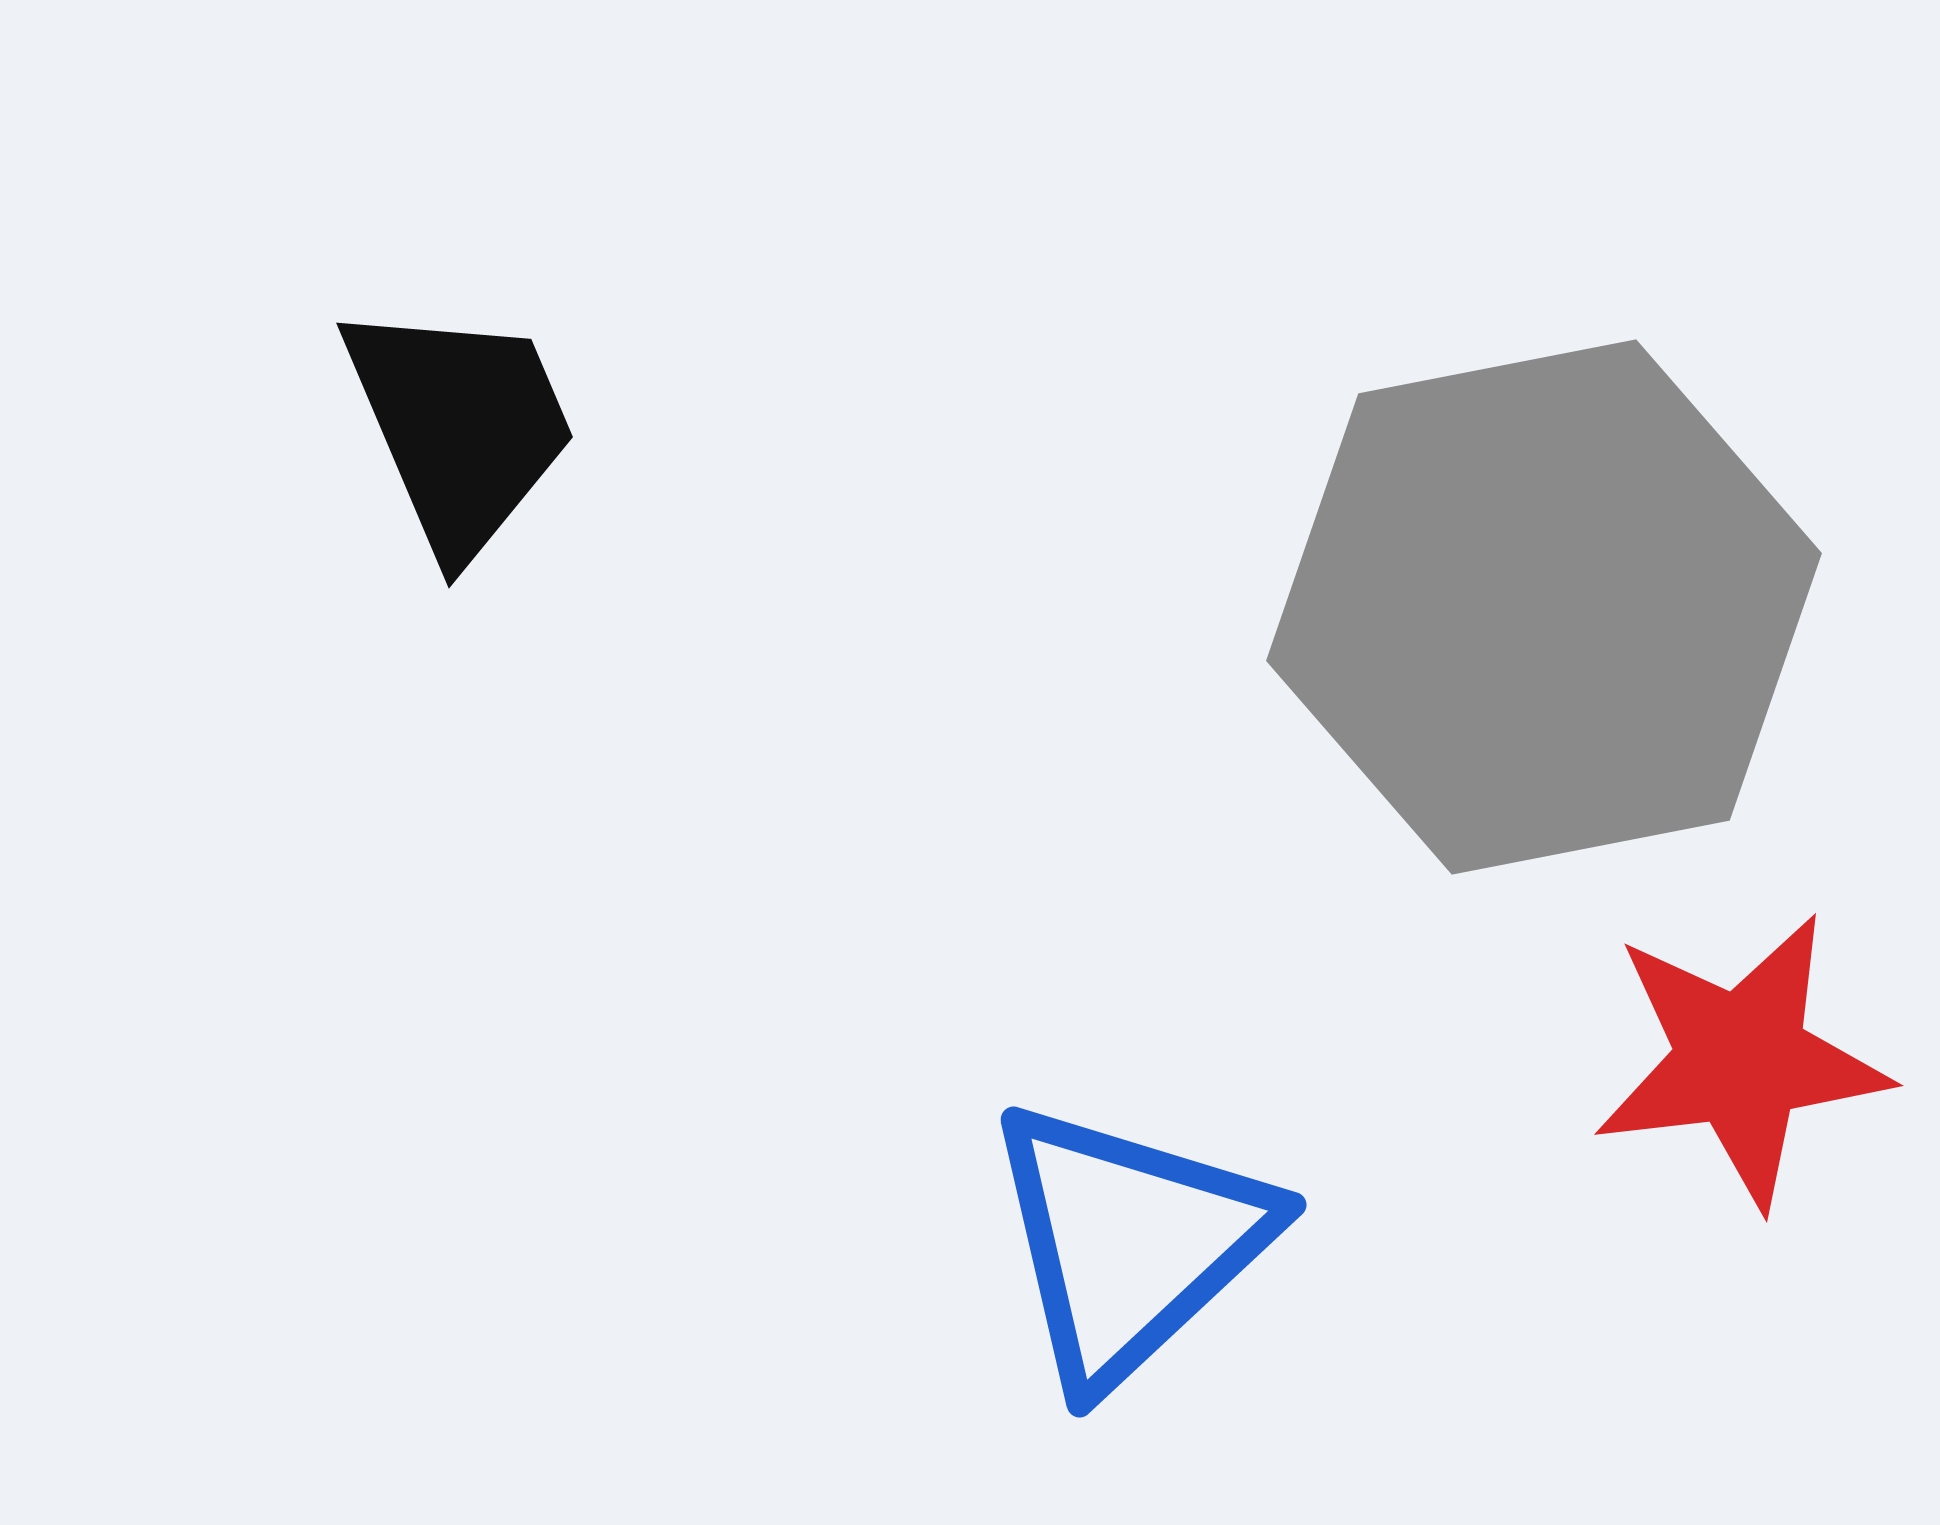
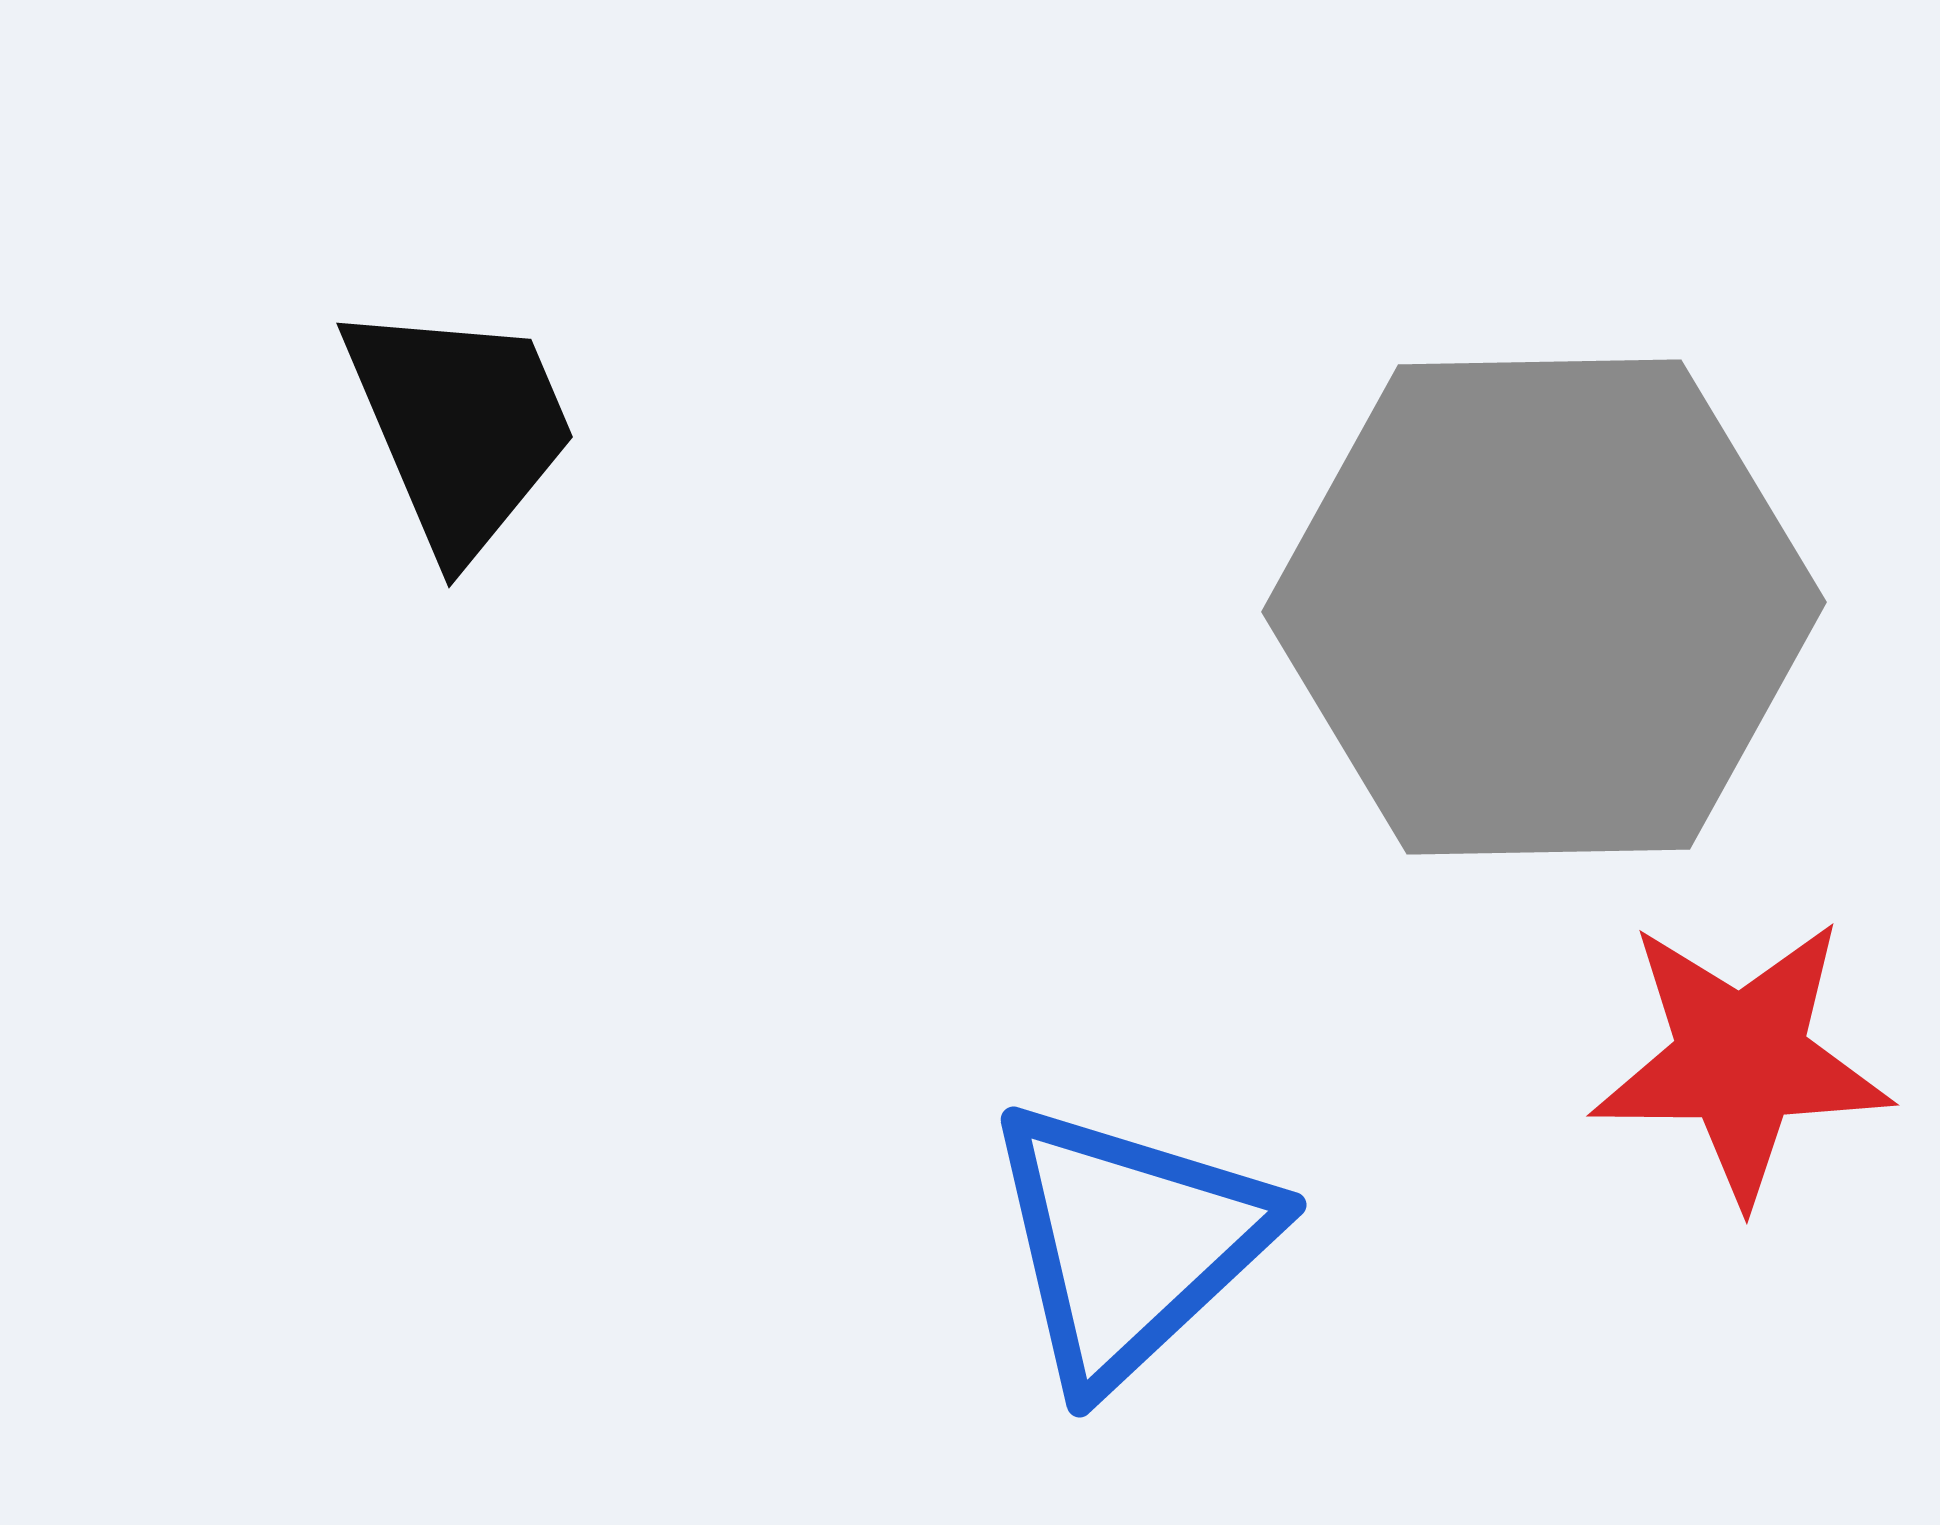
gray hexagon: rotated 10 degrees clockwise
red star: rotated 7 degrees clockwise
